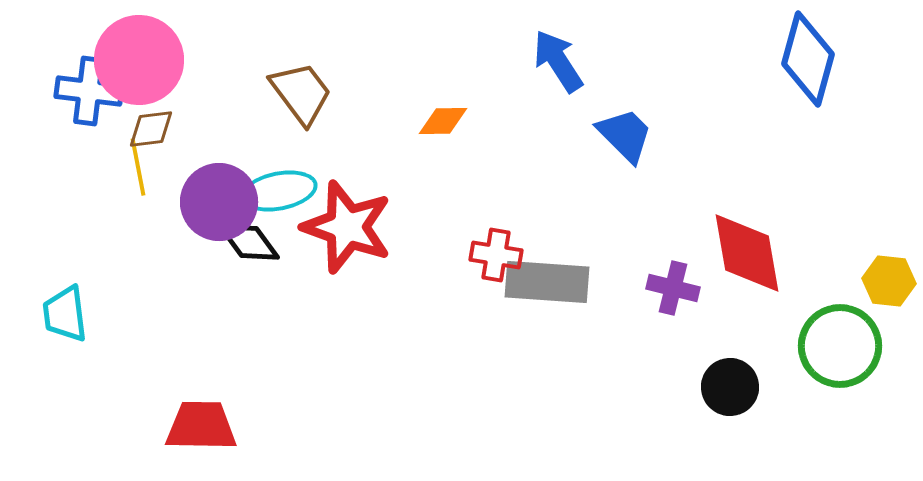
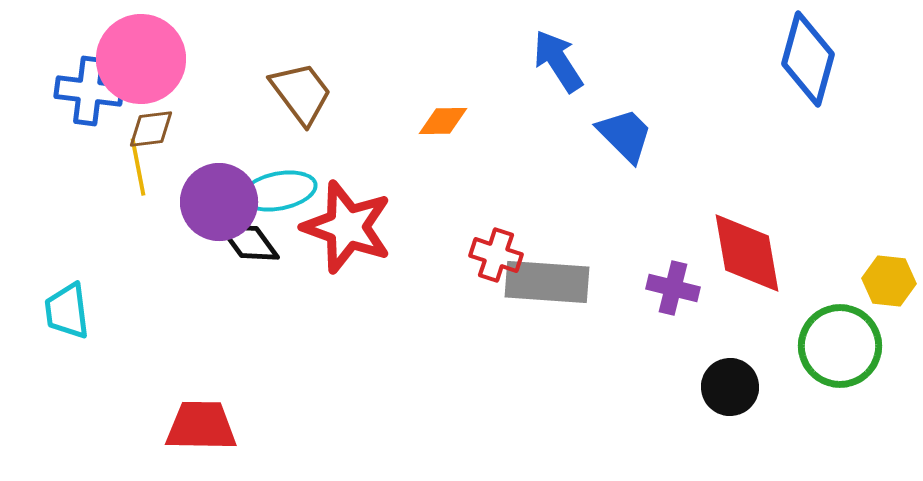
pink circle: moved 2 px right, 1 px up
red cross: rotated 9 degrees clockwise
cyan trapezoid: moved 2 px right, 3 px up
